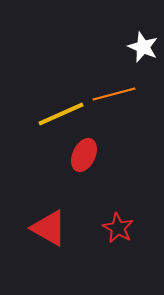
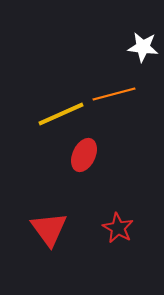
white star: rotated 16 degrees counterclockwise
red triangle: moved 1 px down; rotated 24 degrees clockwise
